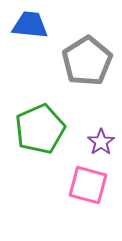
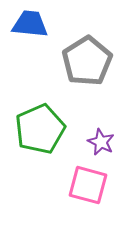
blue trapezoid: moved 1 px up
purple star: rotated 12 degrees counterclockwise
